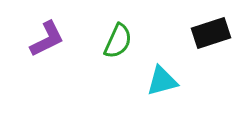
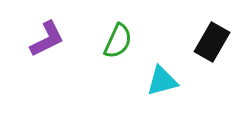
black rectangle: moved 1 px right, 9 px down; rotated 42 degrees counterclockwise
